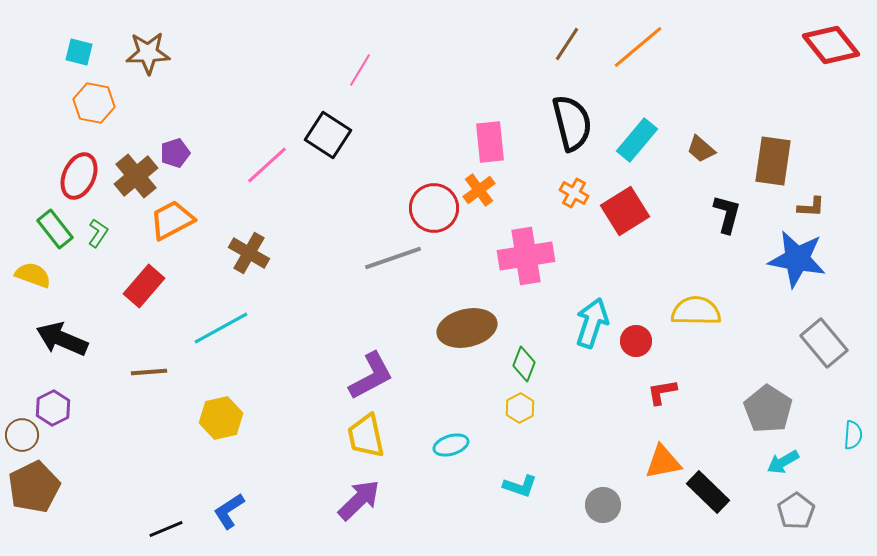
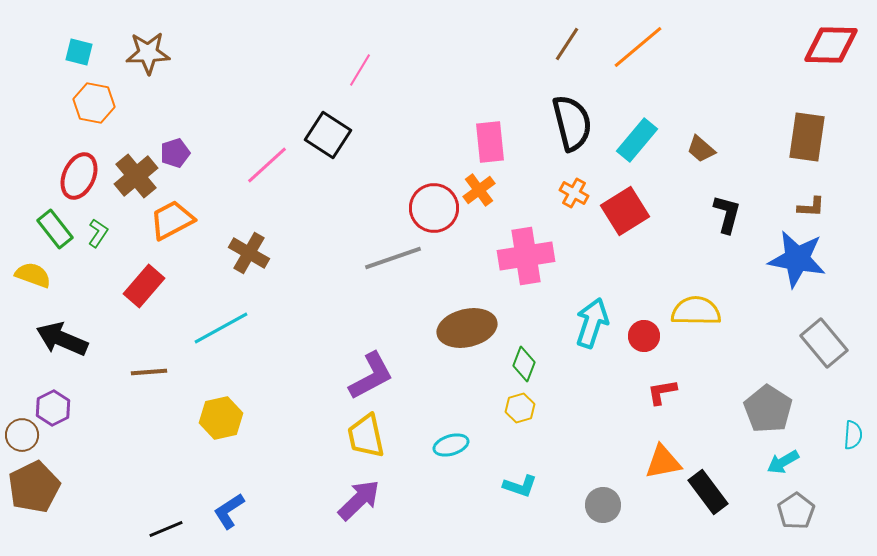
red diamond at (831, 45): rotated 50 degrees counterclockwise
brown rectangle at (773, 161): moved 34 px right, 24 px up
red circle at (636, 341): moved 8 px right, 5 px up
yellow hexagon at (520, 408): rotated 12 degrees clockwise
black rectangle at (708, 492): rotated 9 degrees clockwise
